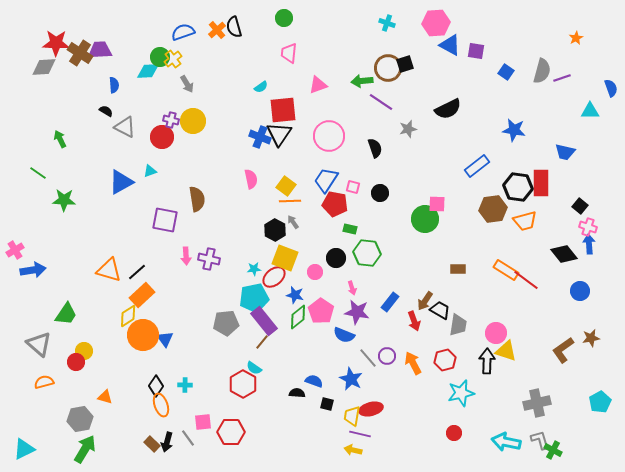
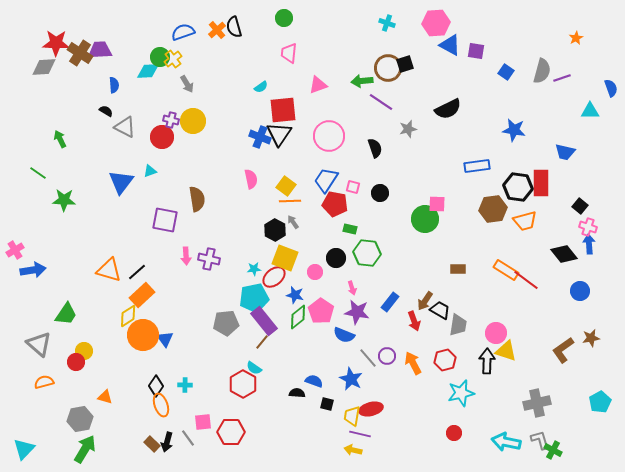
blue rectangle at (477, 166): rotated 30 degrees clockwise
blue triangle at (121, 182): rotated 24 degrees counterclockwise
cyan triangle at (24, 449): rotated 20 degrees counterclockwise
